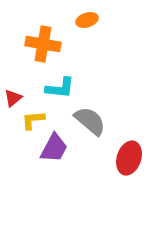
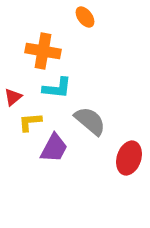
orange ellipse: moved 2 px left, 3 px up; rotated 70 degrees clockwise
orange cross: moved 7 px down
cyan L-shape: moved 3 px left
red triangle: moved 1 px up
yellow L-shape: moved 3 px left, 2 px down
